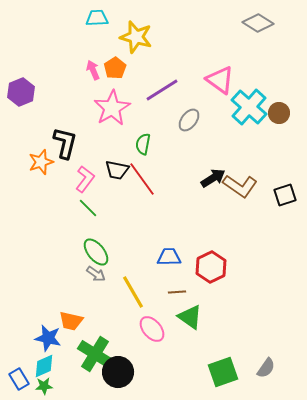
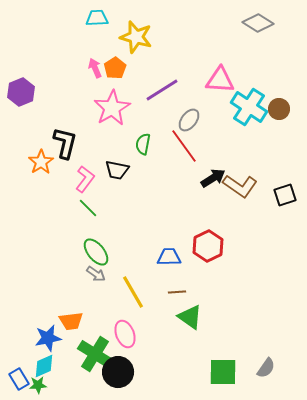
pink arrow: moved 2 px right, 2 px up
pink triangle: rotated 32 degrees counterclockwise
cyan cross: rotated 9 degrees counterclockwise
brown circle: moved 4 px up
orange star: rotated 15 degrees counterclockwise
red line: moved 42 px right, 33 px up
red hexagon: moved 3 px left, 21 px up
orange trapezoid: rotated 20 degrees counterclockwise
pink ellipse: moved 27 px left, 5 px down; rotated 20 degrees clockwise
blue star: rotated 24 degrees counterclockwise
green square: rotated 20 degrees clockwise
green star: moved 6 px left, 1 px up
